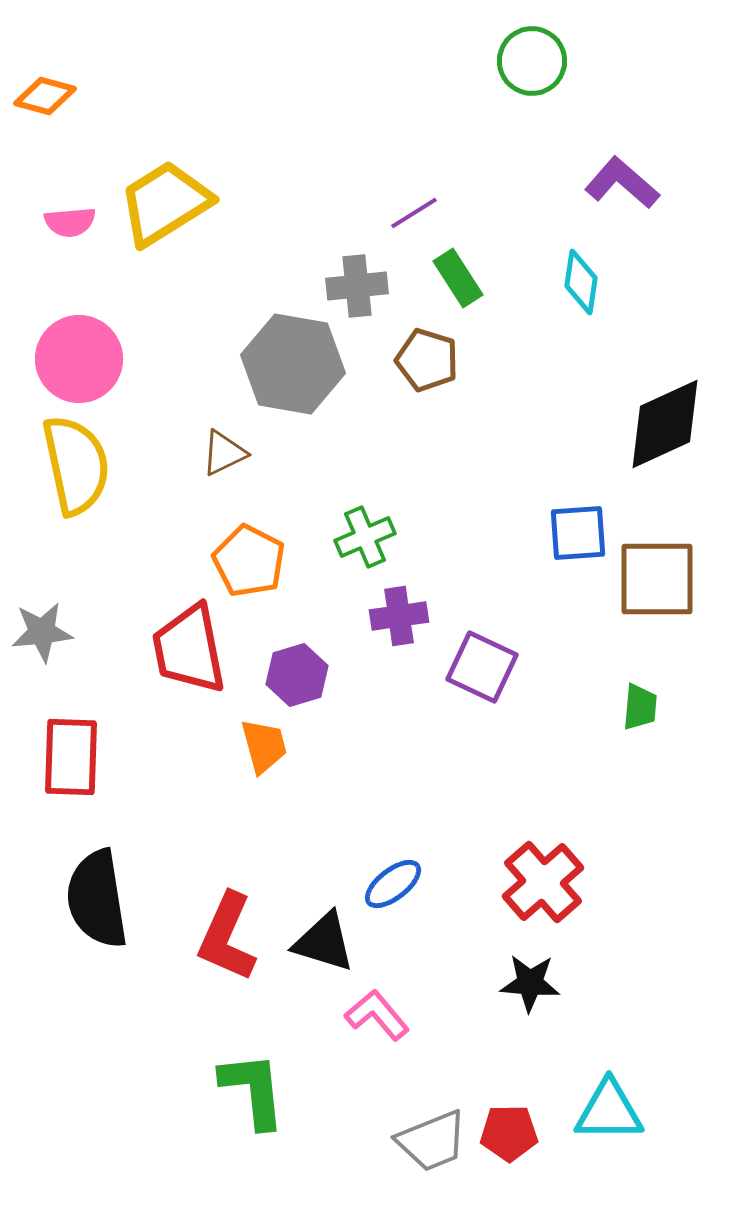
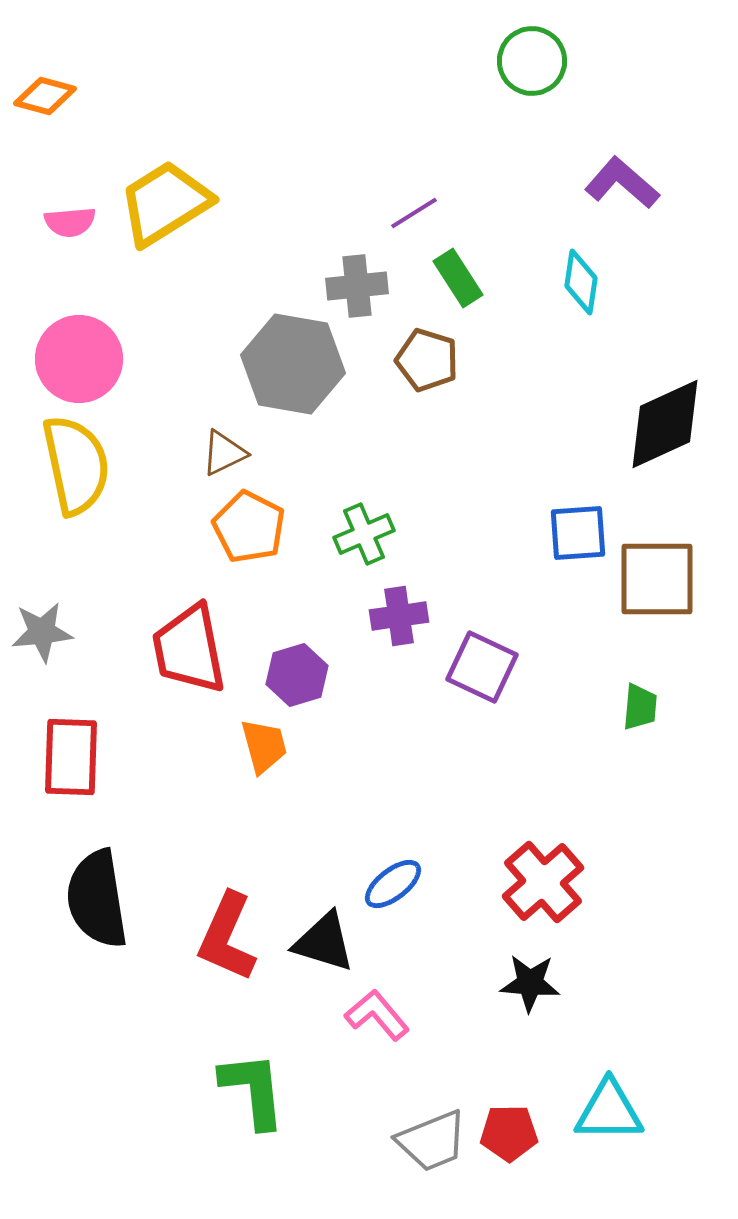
green cross: moved 1 px left, 3 px up
orange pentagon: moved 34 px up
